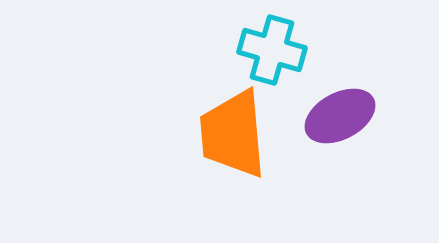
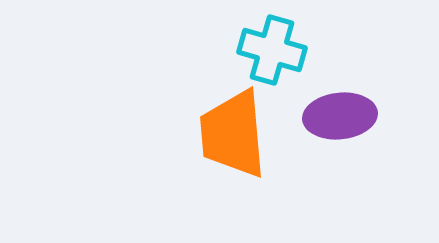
purple ellipse: rotated 22 degrees clockwise
